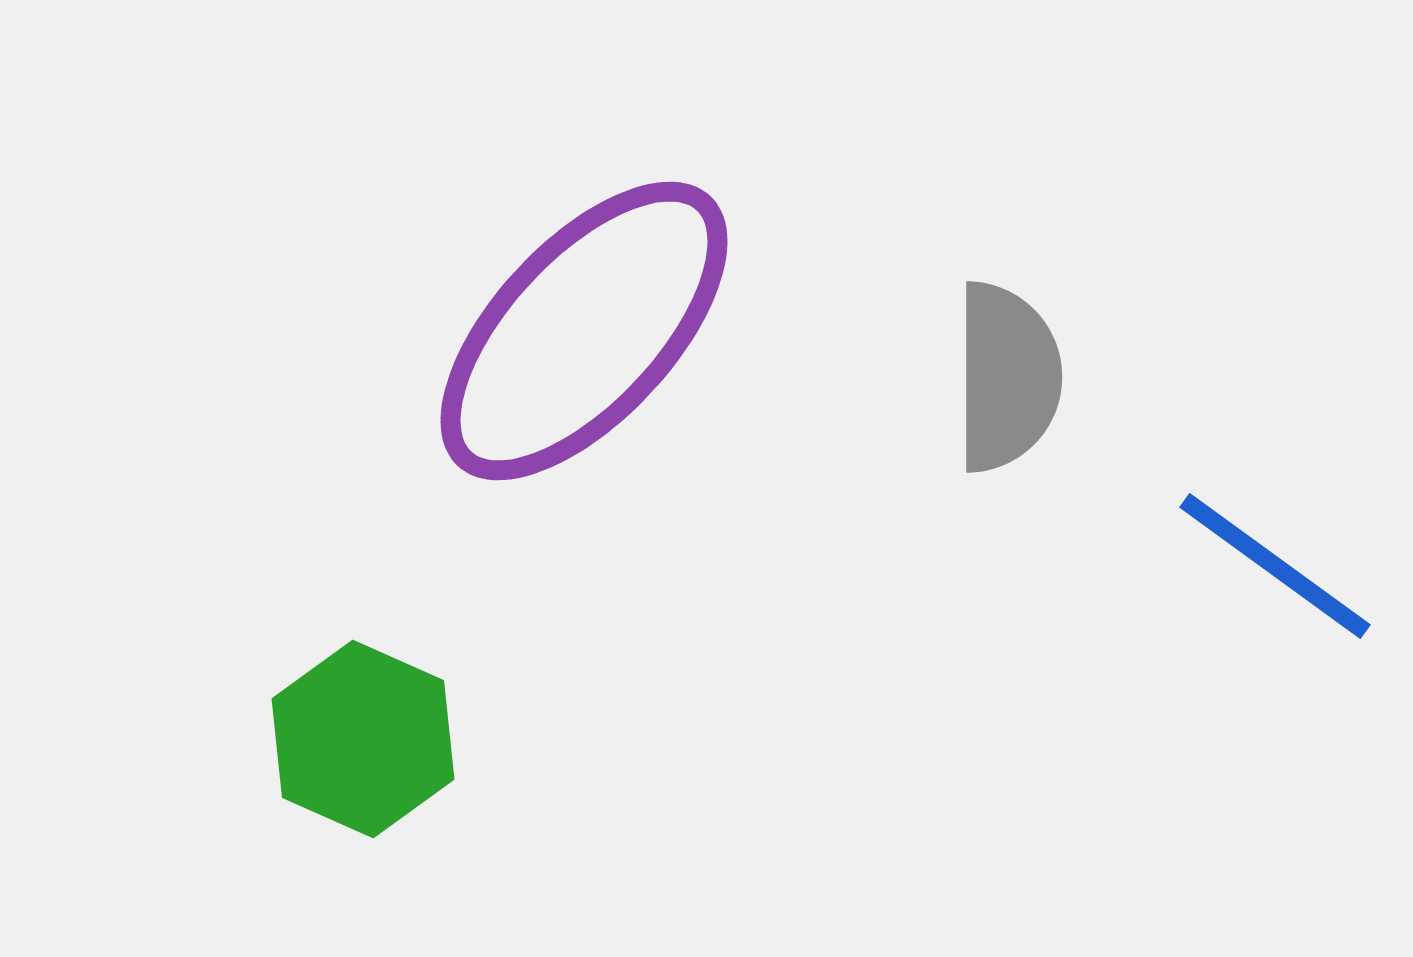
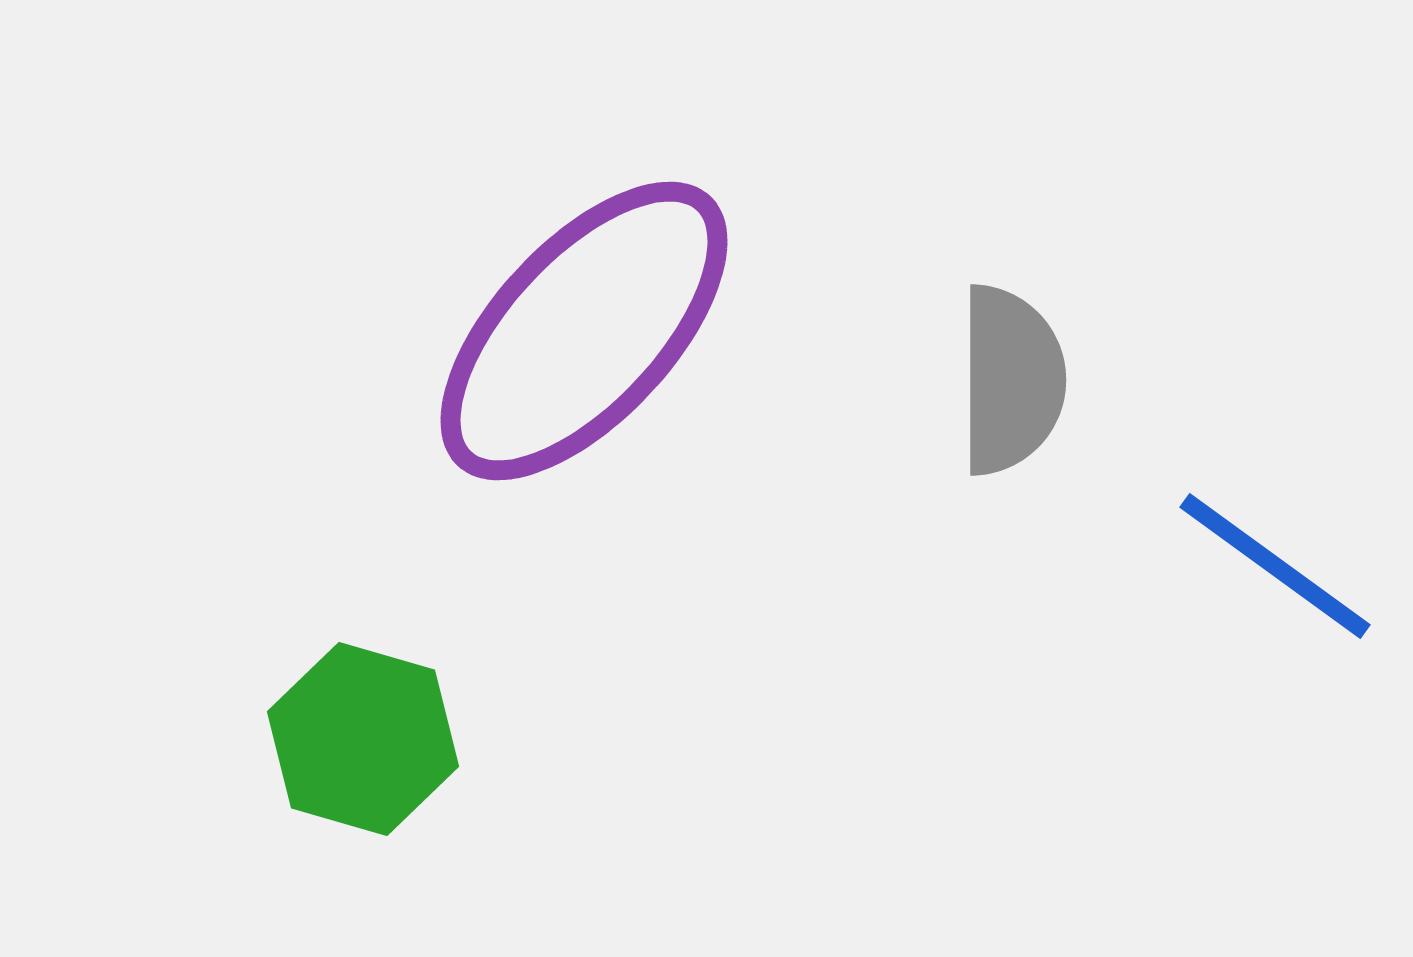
gray semicircle: moved 4 px right, 3 px down
green hexagon: rotated 8 degrees counterclockwise
